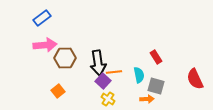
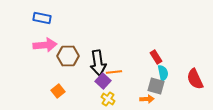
blue rectangle: rotated 48 degrees clockwise
brown hexagon: moved 3 px right, 2 px up
cyan semicircle: moved 24 px right, 2 px up
